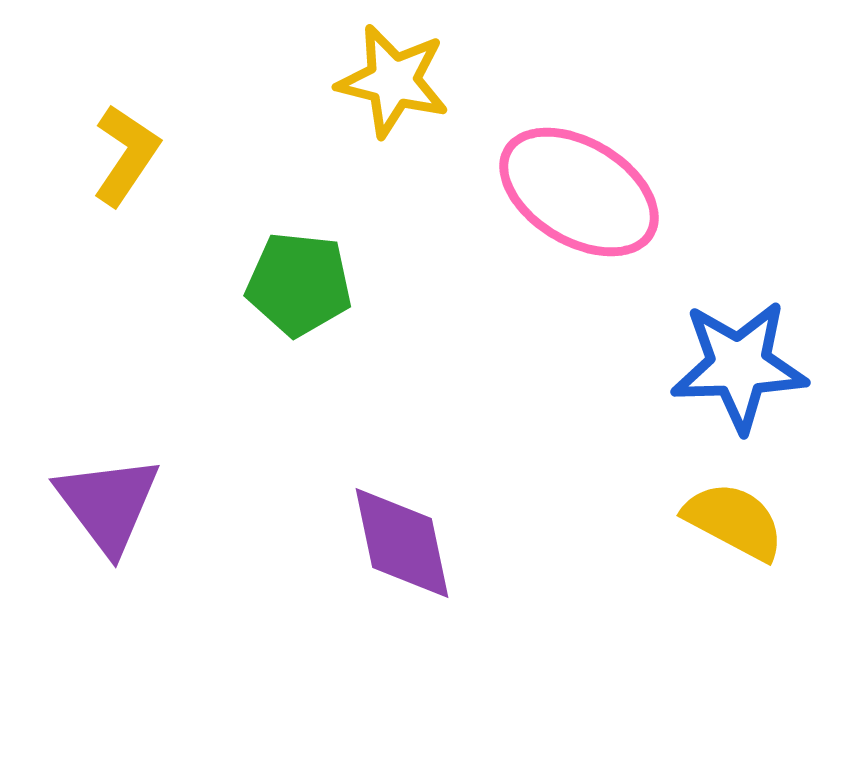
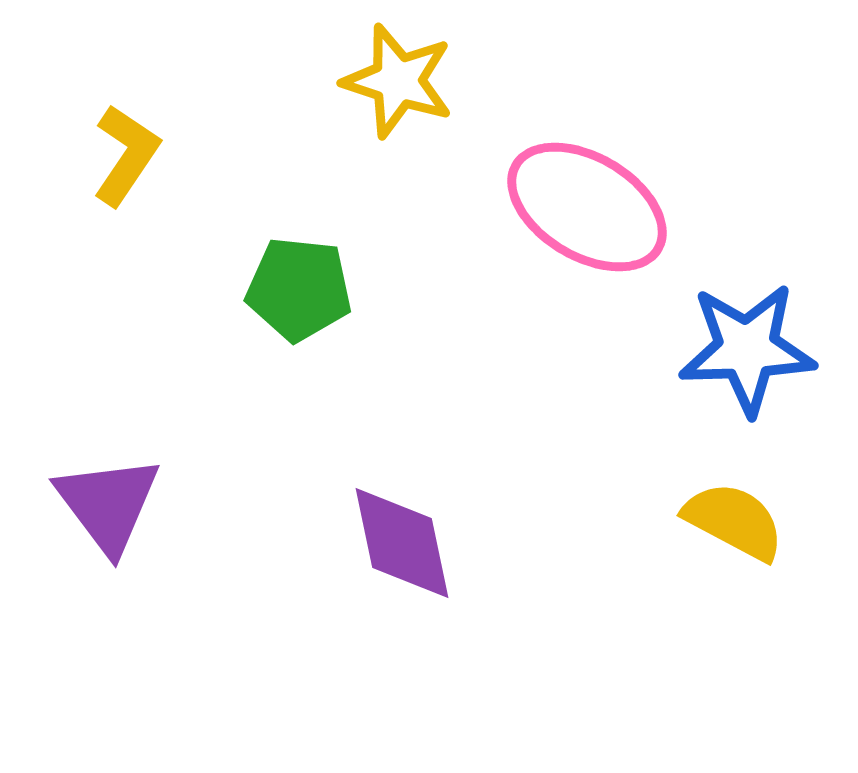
yellow star: moved 5 px right; rotated 4 degrees clockwise
pink ellipse: moved 8 px right, 15 px down
green pentagon: moved 5 px down
blue star: moved 8 px right, 17 px up
